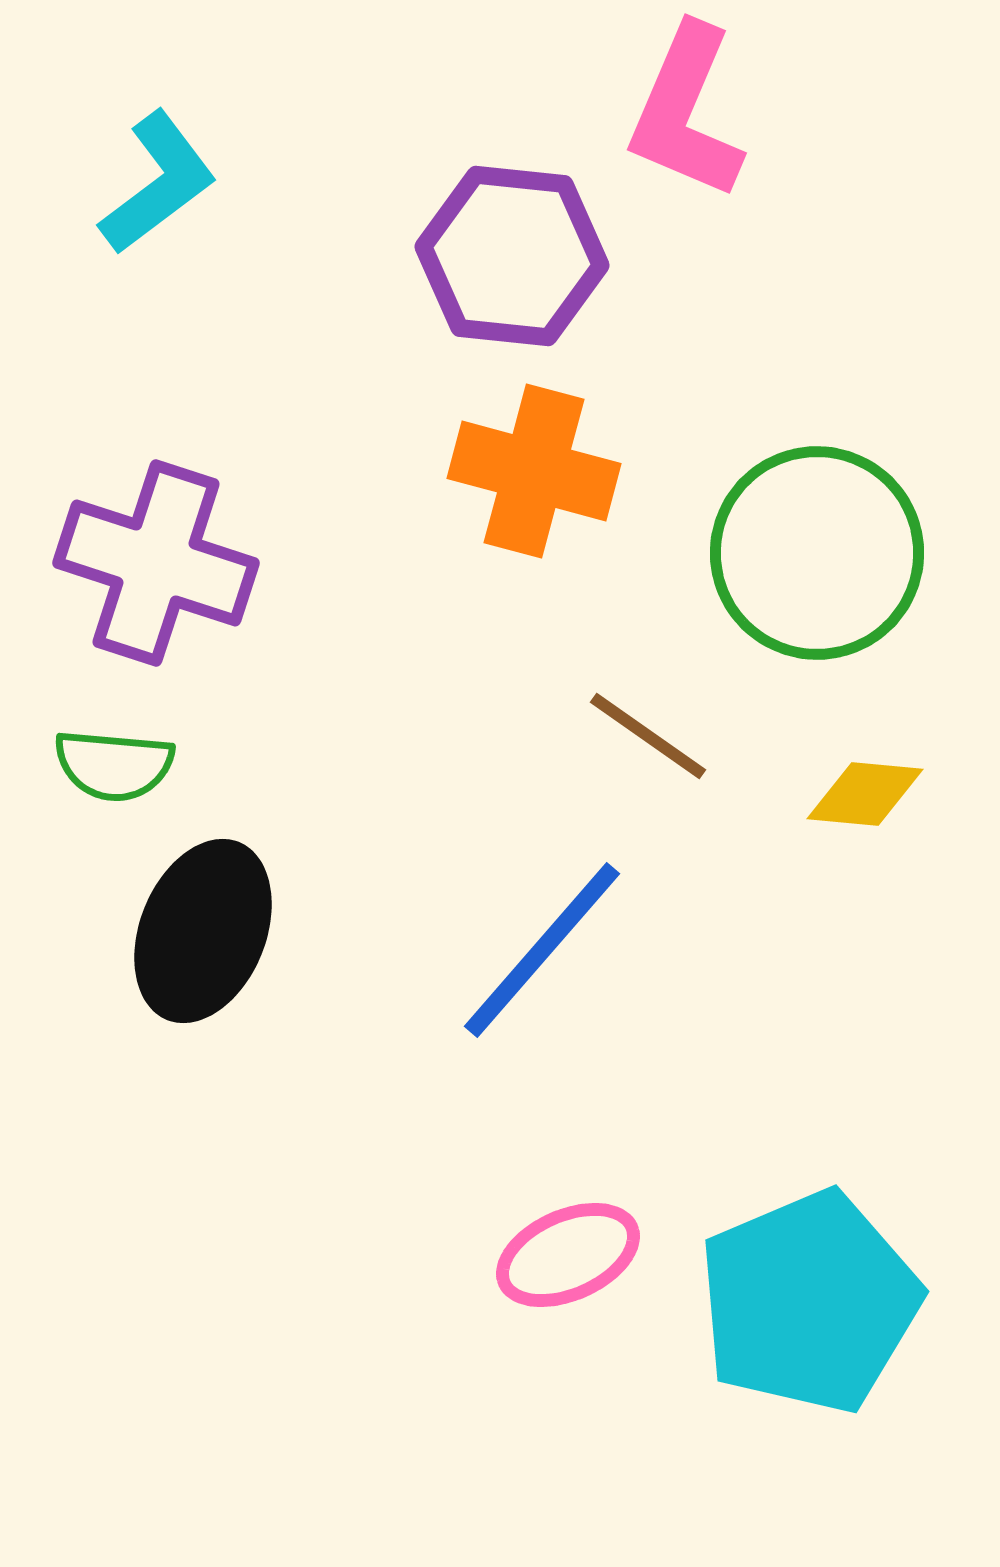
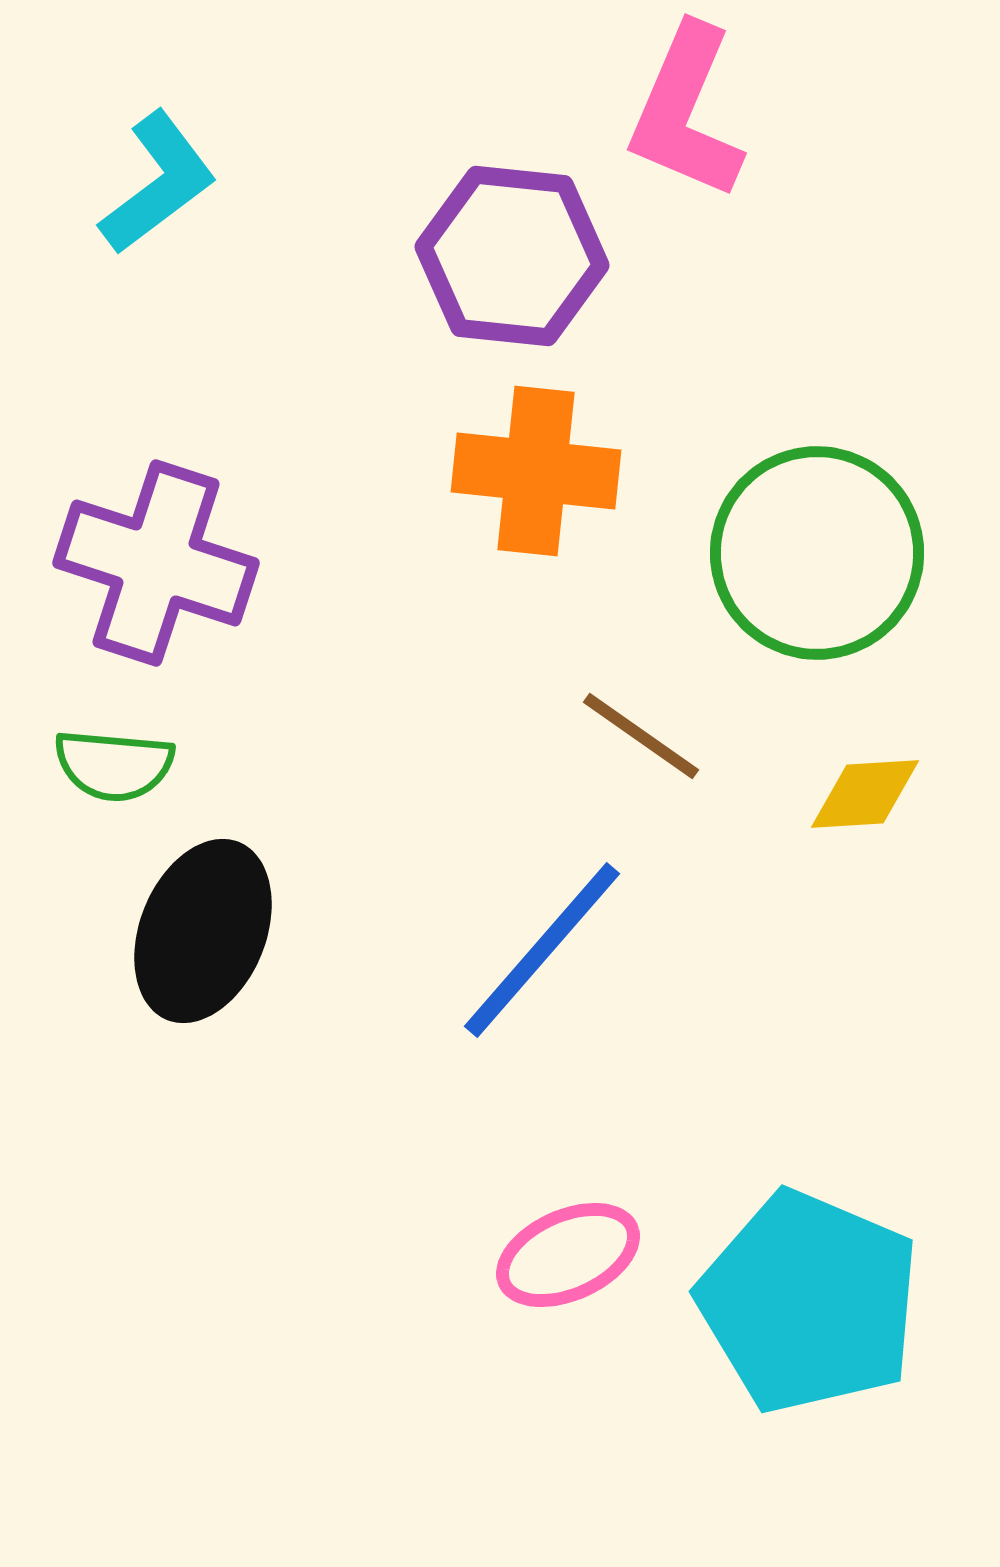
orange cross: moved 2 px right; rotated 9 degrees counterclockwise
brown line: moved 7 px left
yellow diamond: rotated 9 degrees counterclockwise
cyan pentagon: rotated 26 degrees counterclockwise
